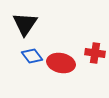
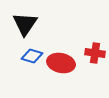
blue diamond: rotated 35 degrees counterclockwise
